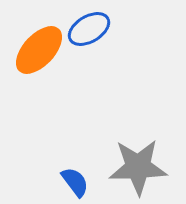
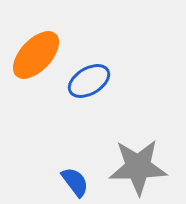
blue ellipse: moved 52 px down
orange ellipse: moved 3 px left, 5 px down
